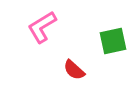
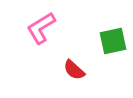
pink L-shape: moved 1 px left, 1 px down
